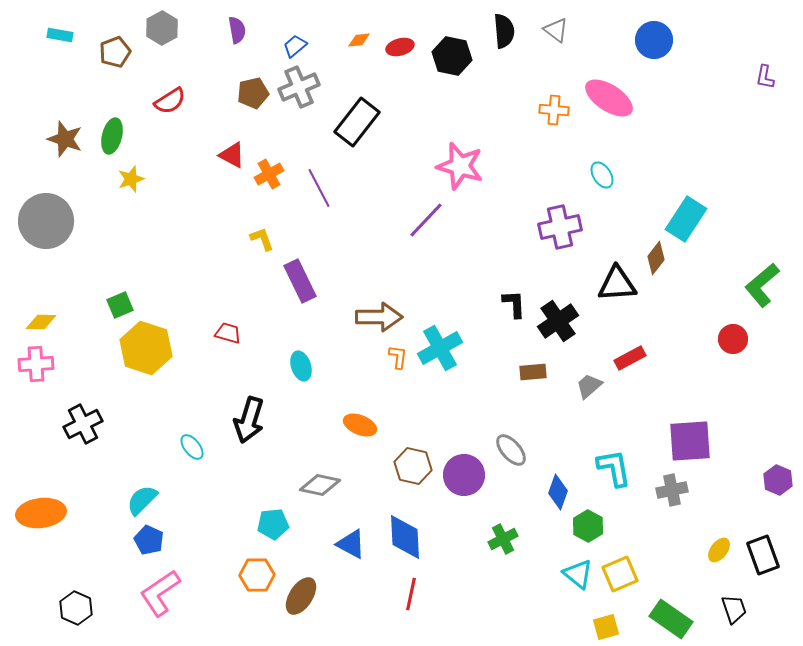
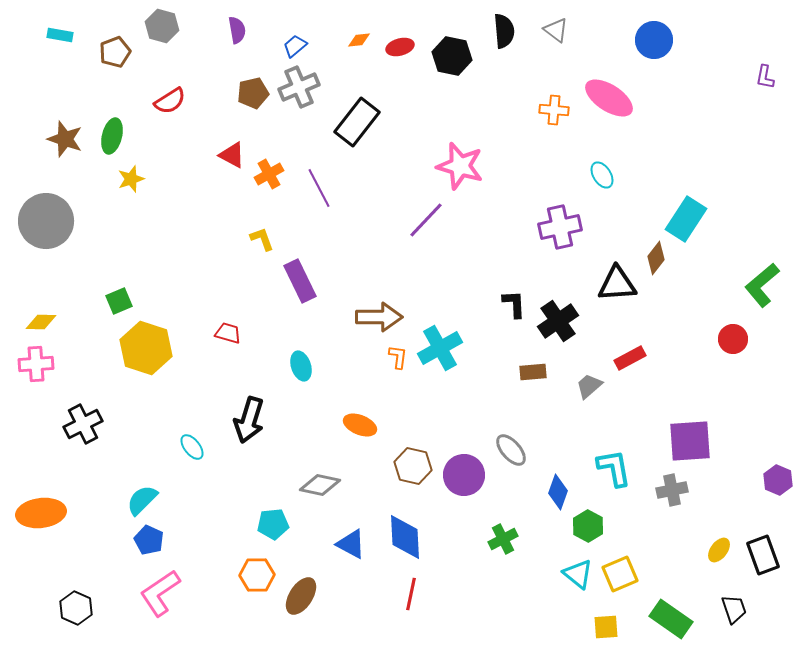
gray hexagon at (162, 28): moved 2 px up; rotated 16 degrees counterclockwise
green square at (120, 305): moved 1 px left, 4 px up
yellow square at (606, 627): rotated 12 degrees clockwise
